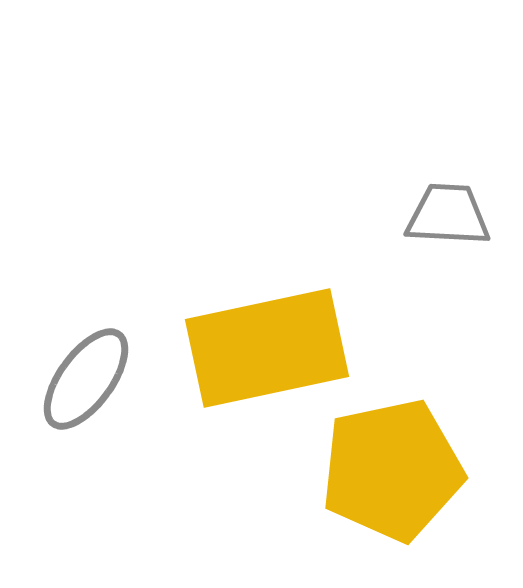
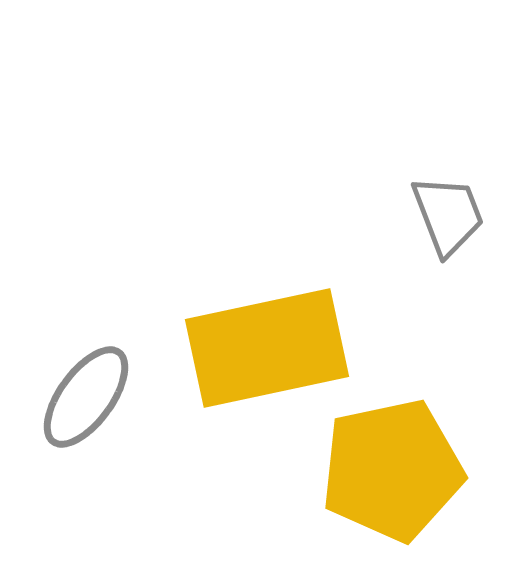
gray trapezoid: rotated 66 degrees clockwise
gray ellipse: moved 18 px down
